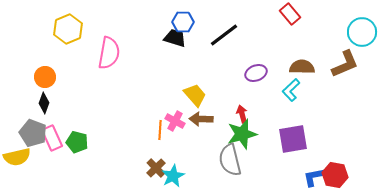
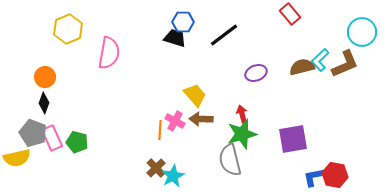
brown semicircle: rotated 15 degrees counterclockwise
cyan L-shape: moved 29 px right, 30 px up
yellow semicircle: moved 1 px down
